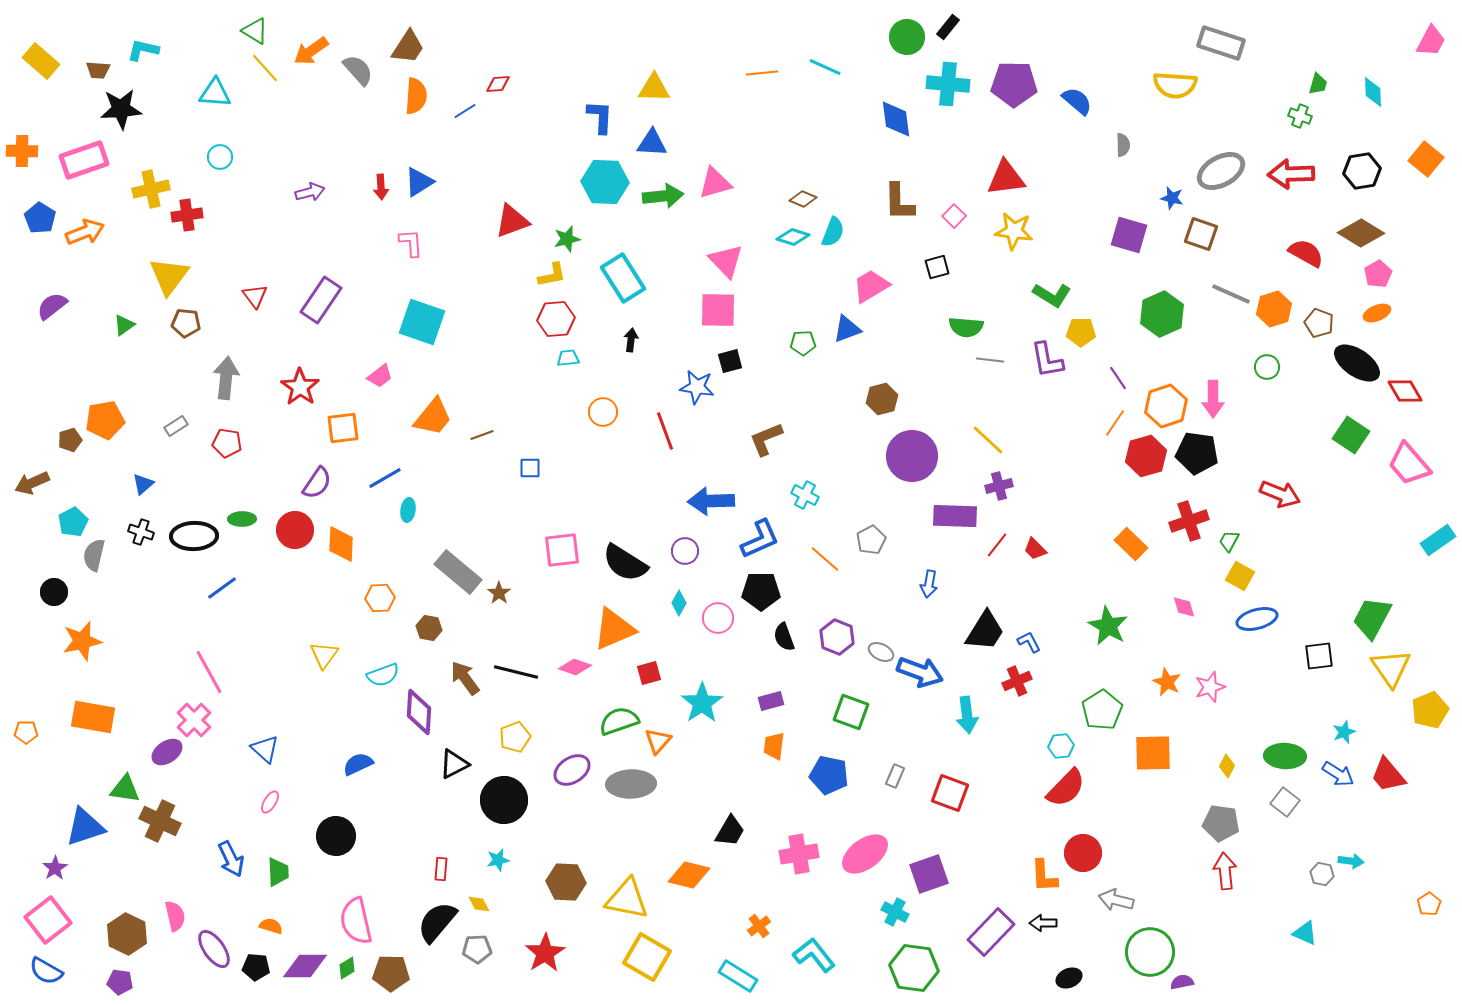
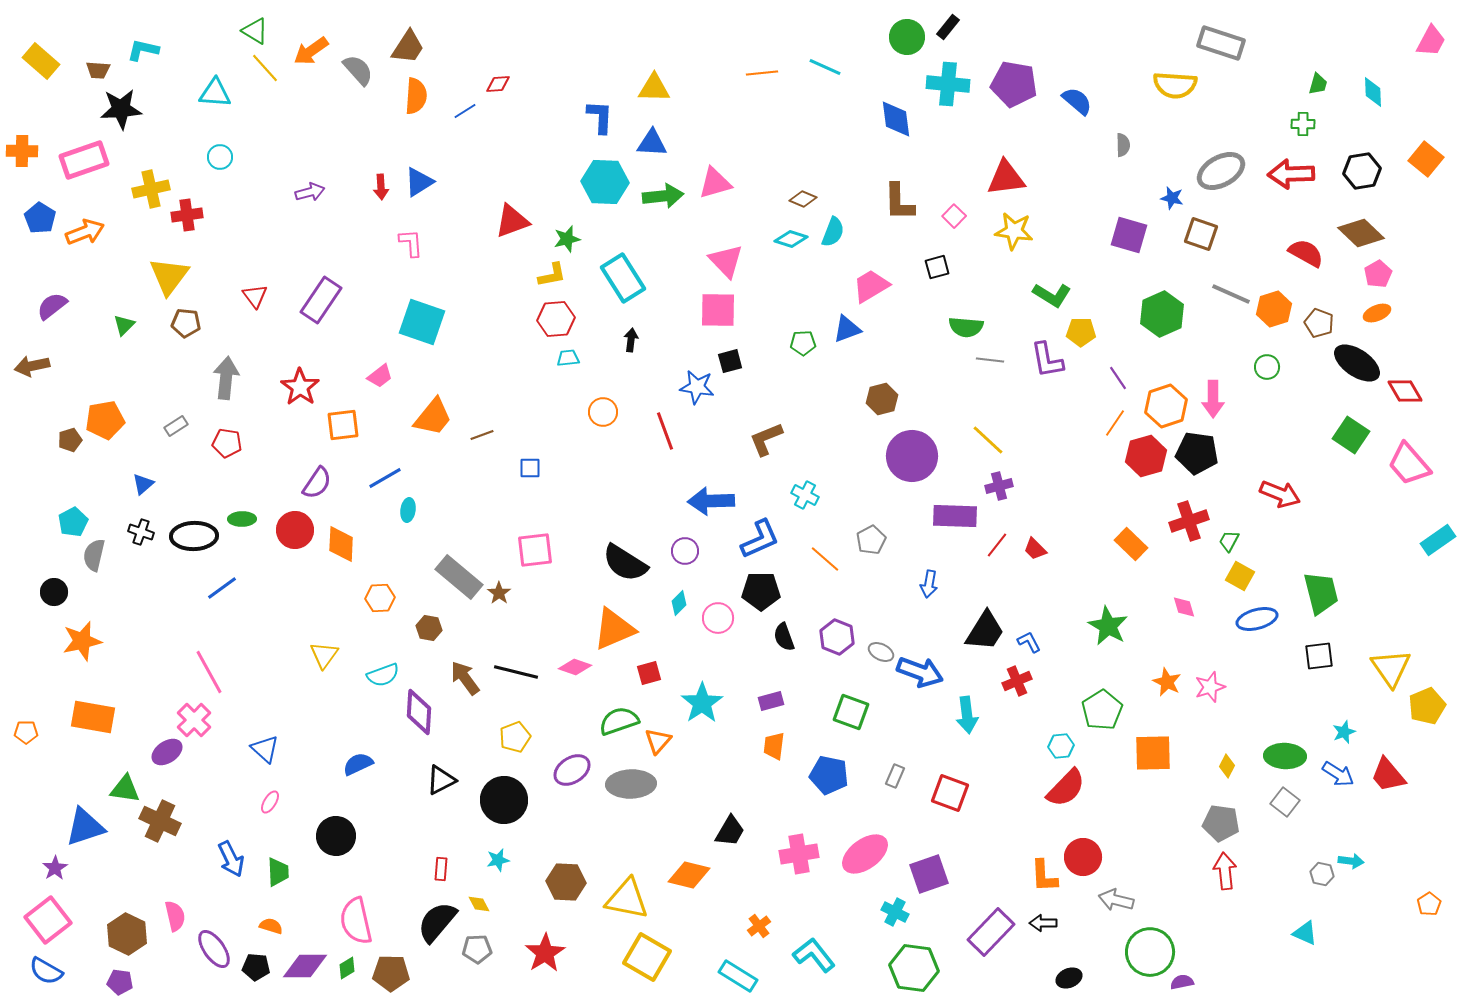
purple pentagon at (1014, 84): rotated 9 degrees clockwise
green cross at (1300, 116): moved 3 px right, 8 px down; rotated 20 degrees counterclockwise
brown diamond at (1361, 233): rotated 12 degrees clockwise
cyan diamond at (793, 237): moved 2 px left, 2 px down
green triangle at (124, 325): rotated 10 degrees counterclockwise
orange square at (343, 428): moved 3 px up
brown arrow at (32, 483): moved 117 px up; rotated 12 degrees clockwise
pink square at (562, 550): moved 27 px left
gray rectangle at (458, 572): moved 1 px right, 5 px down
cyan diamond at (679, 603): rotated 15 degrees clockwise
green trapezoid at (1372, 618): moved 51 px left, 25 px up; rotated 138 degrees clockwise
yellow pentagon at (1430, 710): moved 3 px left, 4 px up
black triangle at (454, 764): moved 13 px left, 16 px down
red circle at (1083, 853): moved 4 px down
